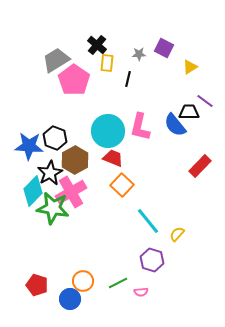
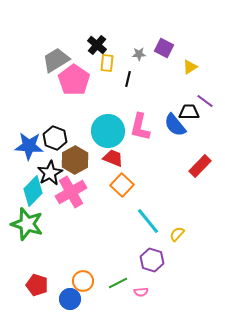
green star: moved 26 px left, 16 px down; rotated 8 degrees clockwise
